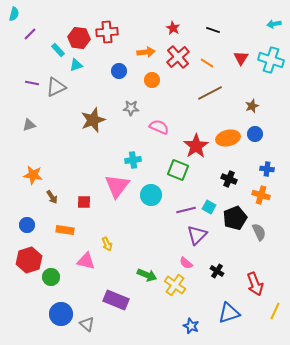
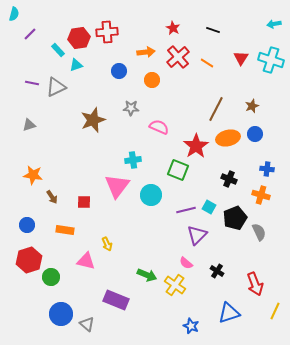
red hexagon at (79, 38): rotated 15 degrees counterclockwise
brown line at (210, 93): moved 6 px right, 16 px down; rotated 35 degrees counterclockwise
